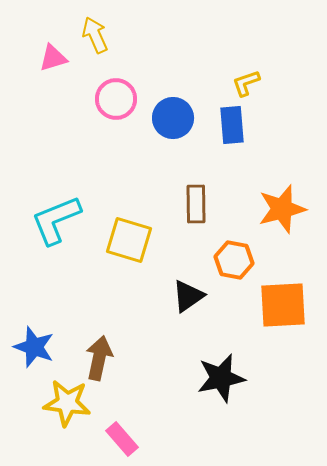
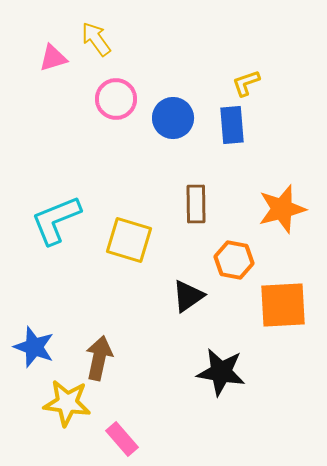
yellow arrow: moved 1 px right, 4 px down; rotated 12 degrees counterclockwise
black star: moved 6 px up; rotated 21 degrees clockwise
